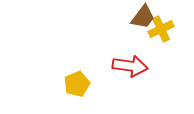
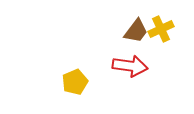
brown trapezoid: moved 7 px left, 14 px down
yellow pentagon: moved 2 px left, 2 px up
